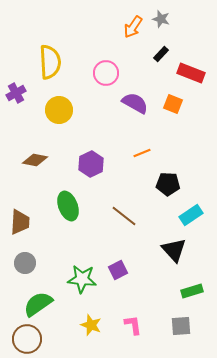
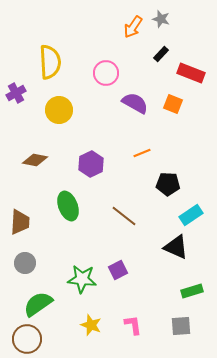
black triangle: moved 2 px right, 3 px up; rotated 24 degrees counterclockwise
